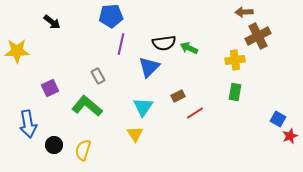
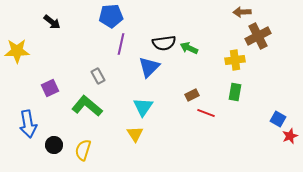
brown arrow: moved 2 px left
brown rectangle: moved 14 px right, 1 px up
red line: moved 11 px right; rotated 54 degrees clockwise
